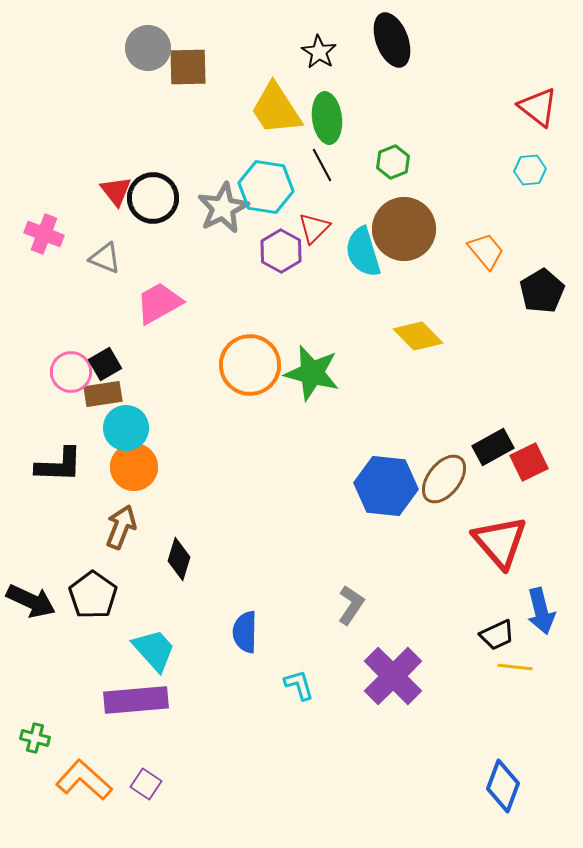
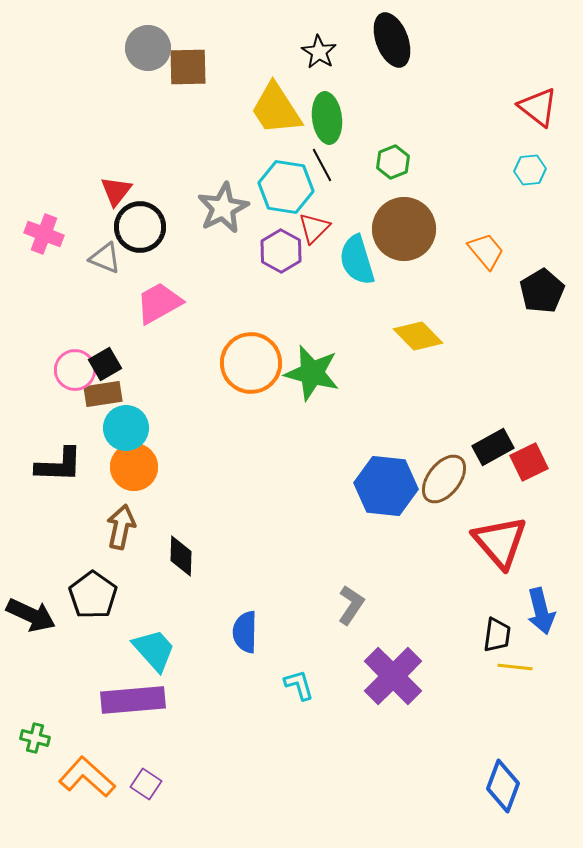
cyan hexagon at (266, 187): moved 20 px right
red triangle at (116, 191): rotated 16 degrees clockwise
black circle at (153, 198): moved 13 px left, 29 px down
cyan semicircle at (363, 252): moved 6 px left, 8 px down
orange circle at (250, 365): moved 1 px right, 2 px up
pink circle at (71, 372): moved 4 px right, 2 px up
brown arrow at (121, 527): rotated 9 degrees counterclockwise
black diamond at (179, 559): moved 2 px right, 3 px up; rotated 15 degrees counterclockwise
black arrow at (31, 601): moved 14 px down
black trapezoid at (497, 635): rotated 57 degrees counterclockwise
purple rectangle at (136, 700): moved 3 px left
orange L-shape at (84, 780): moved 3 px right, 3 px up
